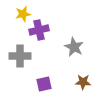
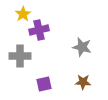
yellow star: rotated 21 degrees counterclockwise
gray star: moved 8 px right; rotated 12 degrees counterclockwise
